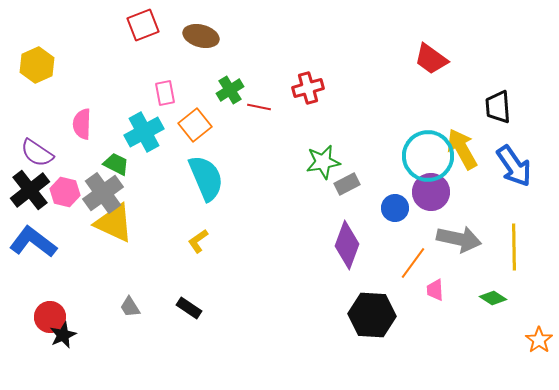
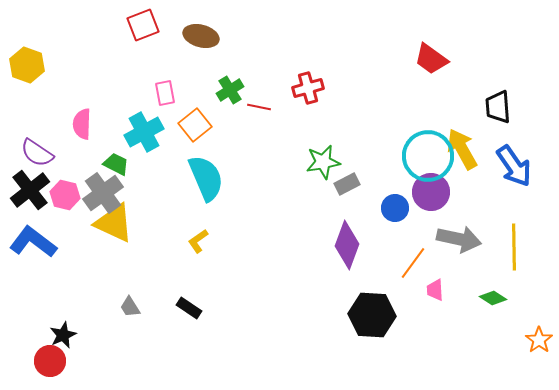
yellow hexagon: moved 10 px left; rotated 16 degrees counterclockwise
pink hexagon: moved 3 px down
red circle: moved 44 px down
